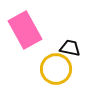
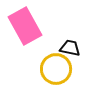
pink rectangle: moved 4 px up
